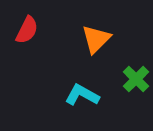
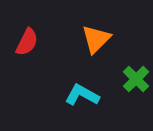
red semicircle: moved 12 px down
